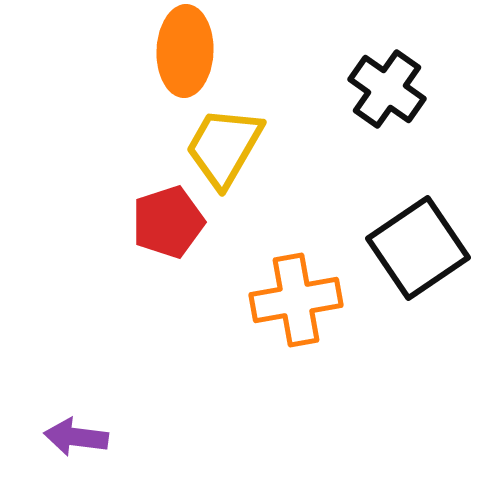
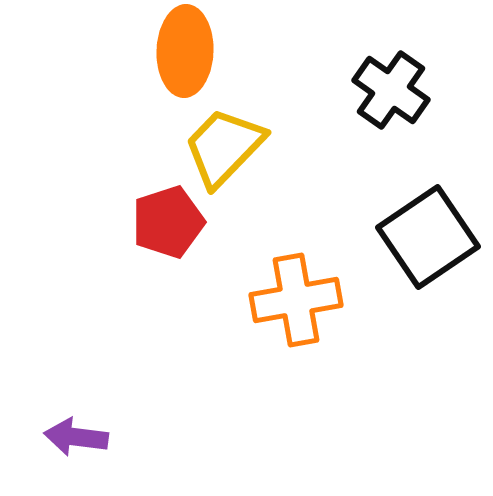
black cross: moved 4 px right, 1 px down
yellow trapezoid: rotated 14 degrees clockwise
black square: moved 10 px right, 11 px up
